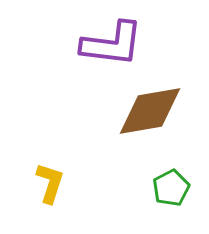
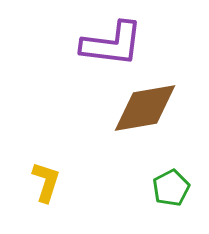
brown diamond: moved 5 px left, 3 px up
yellow L-shape: moved 4 px left, 1 px up
